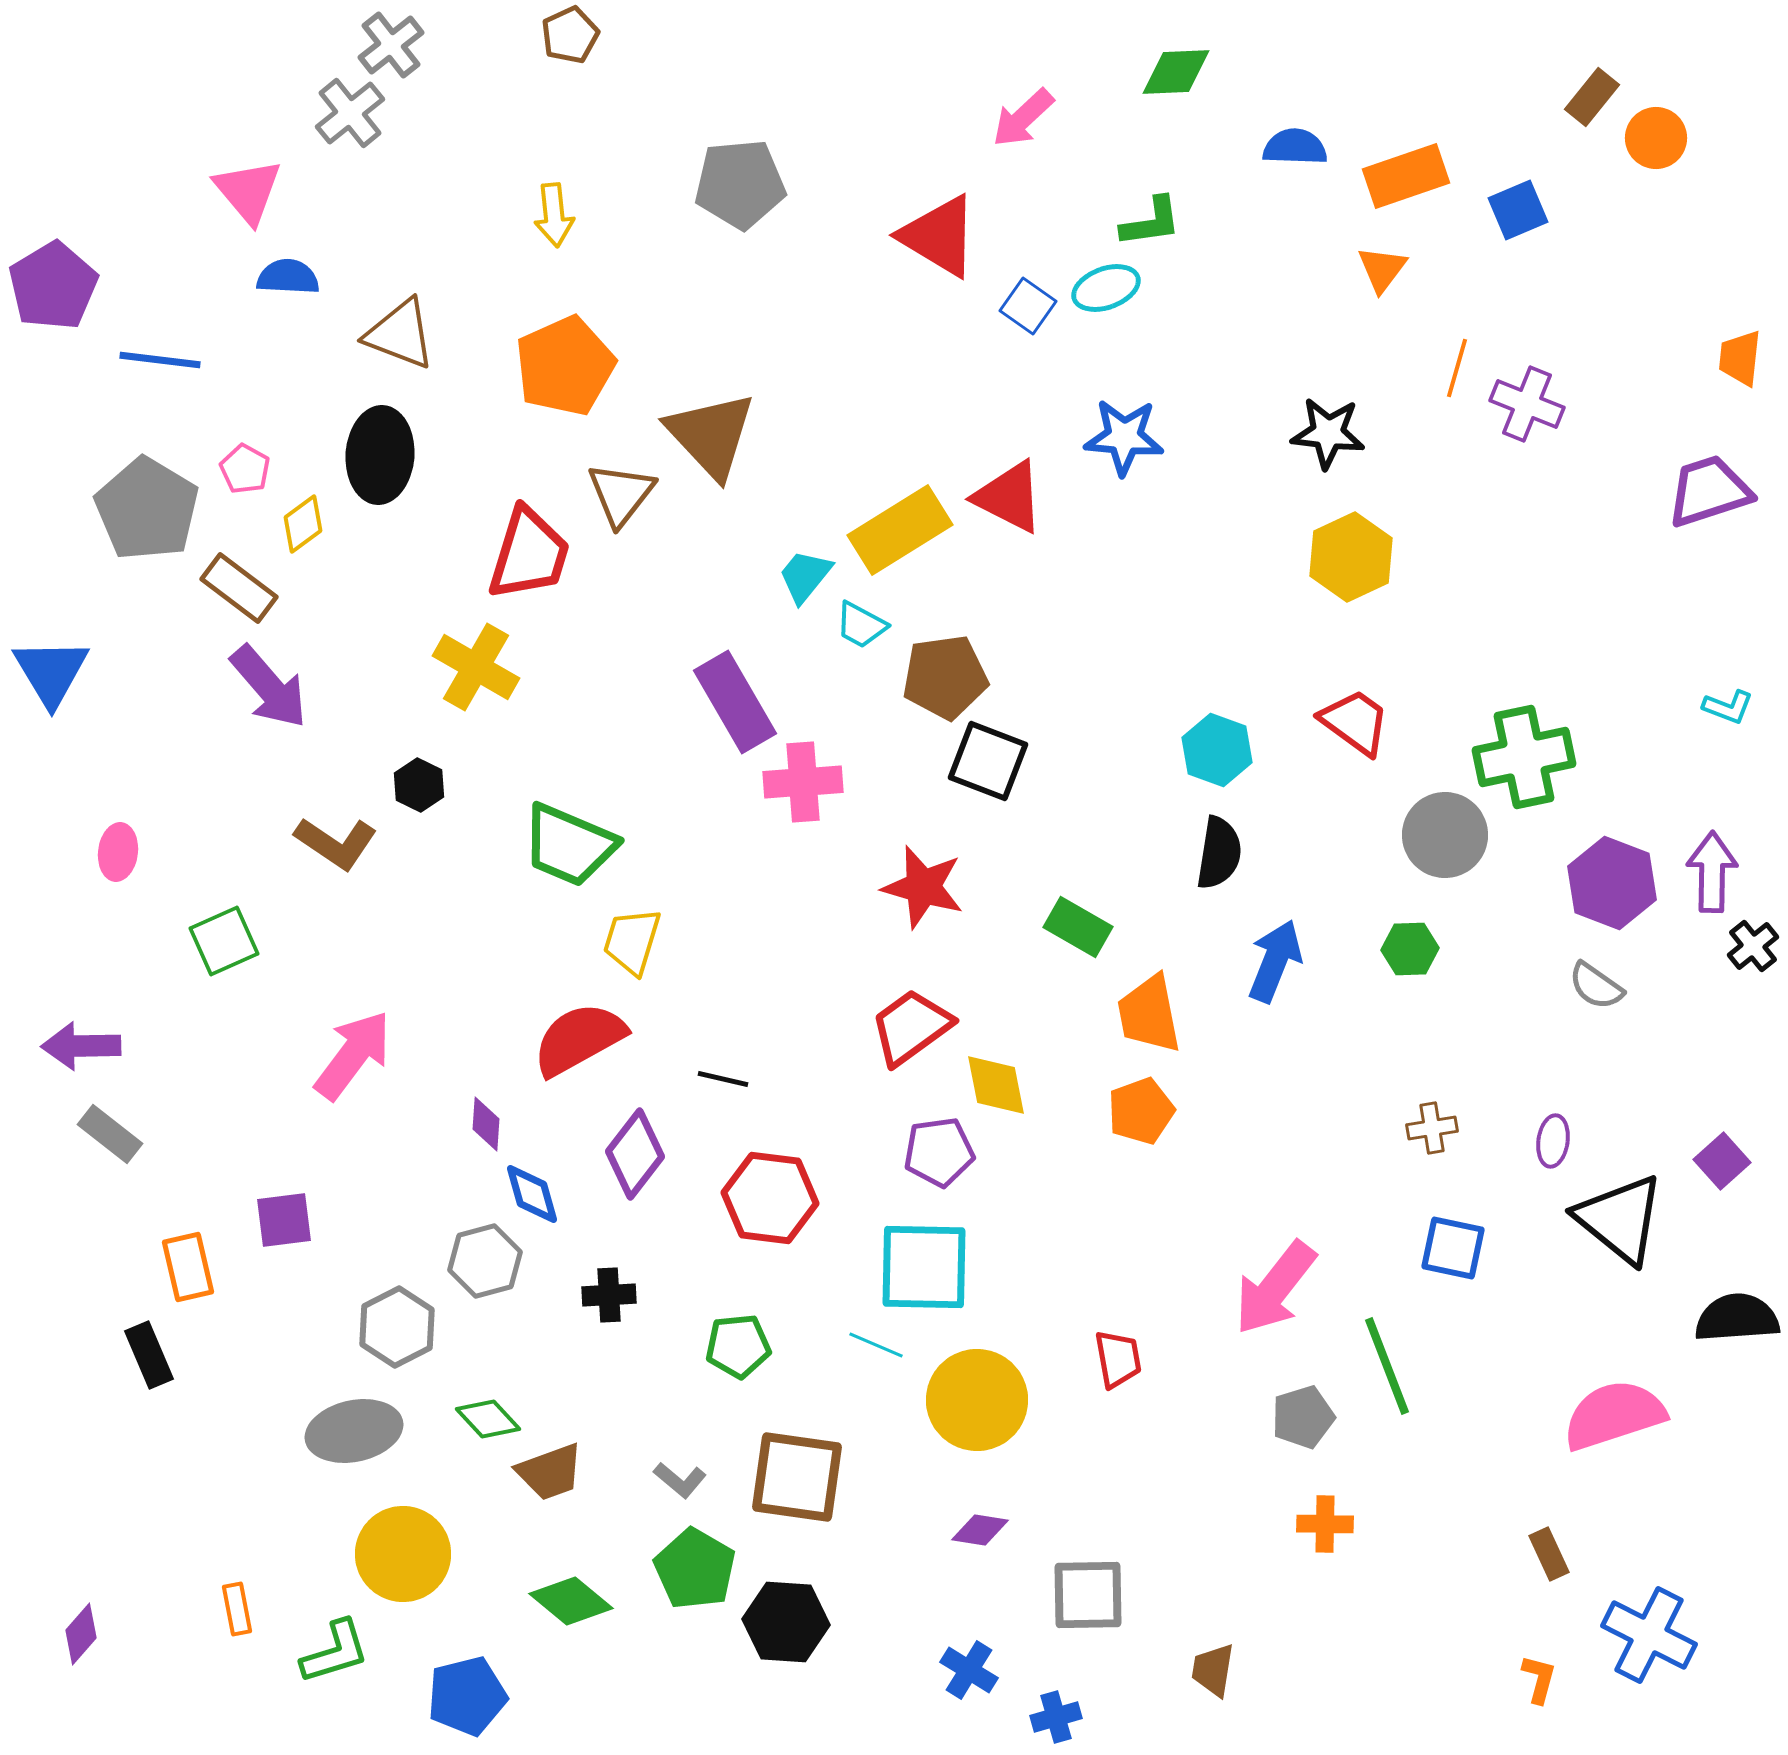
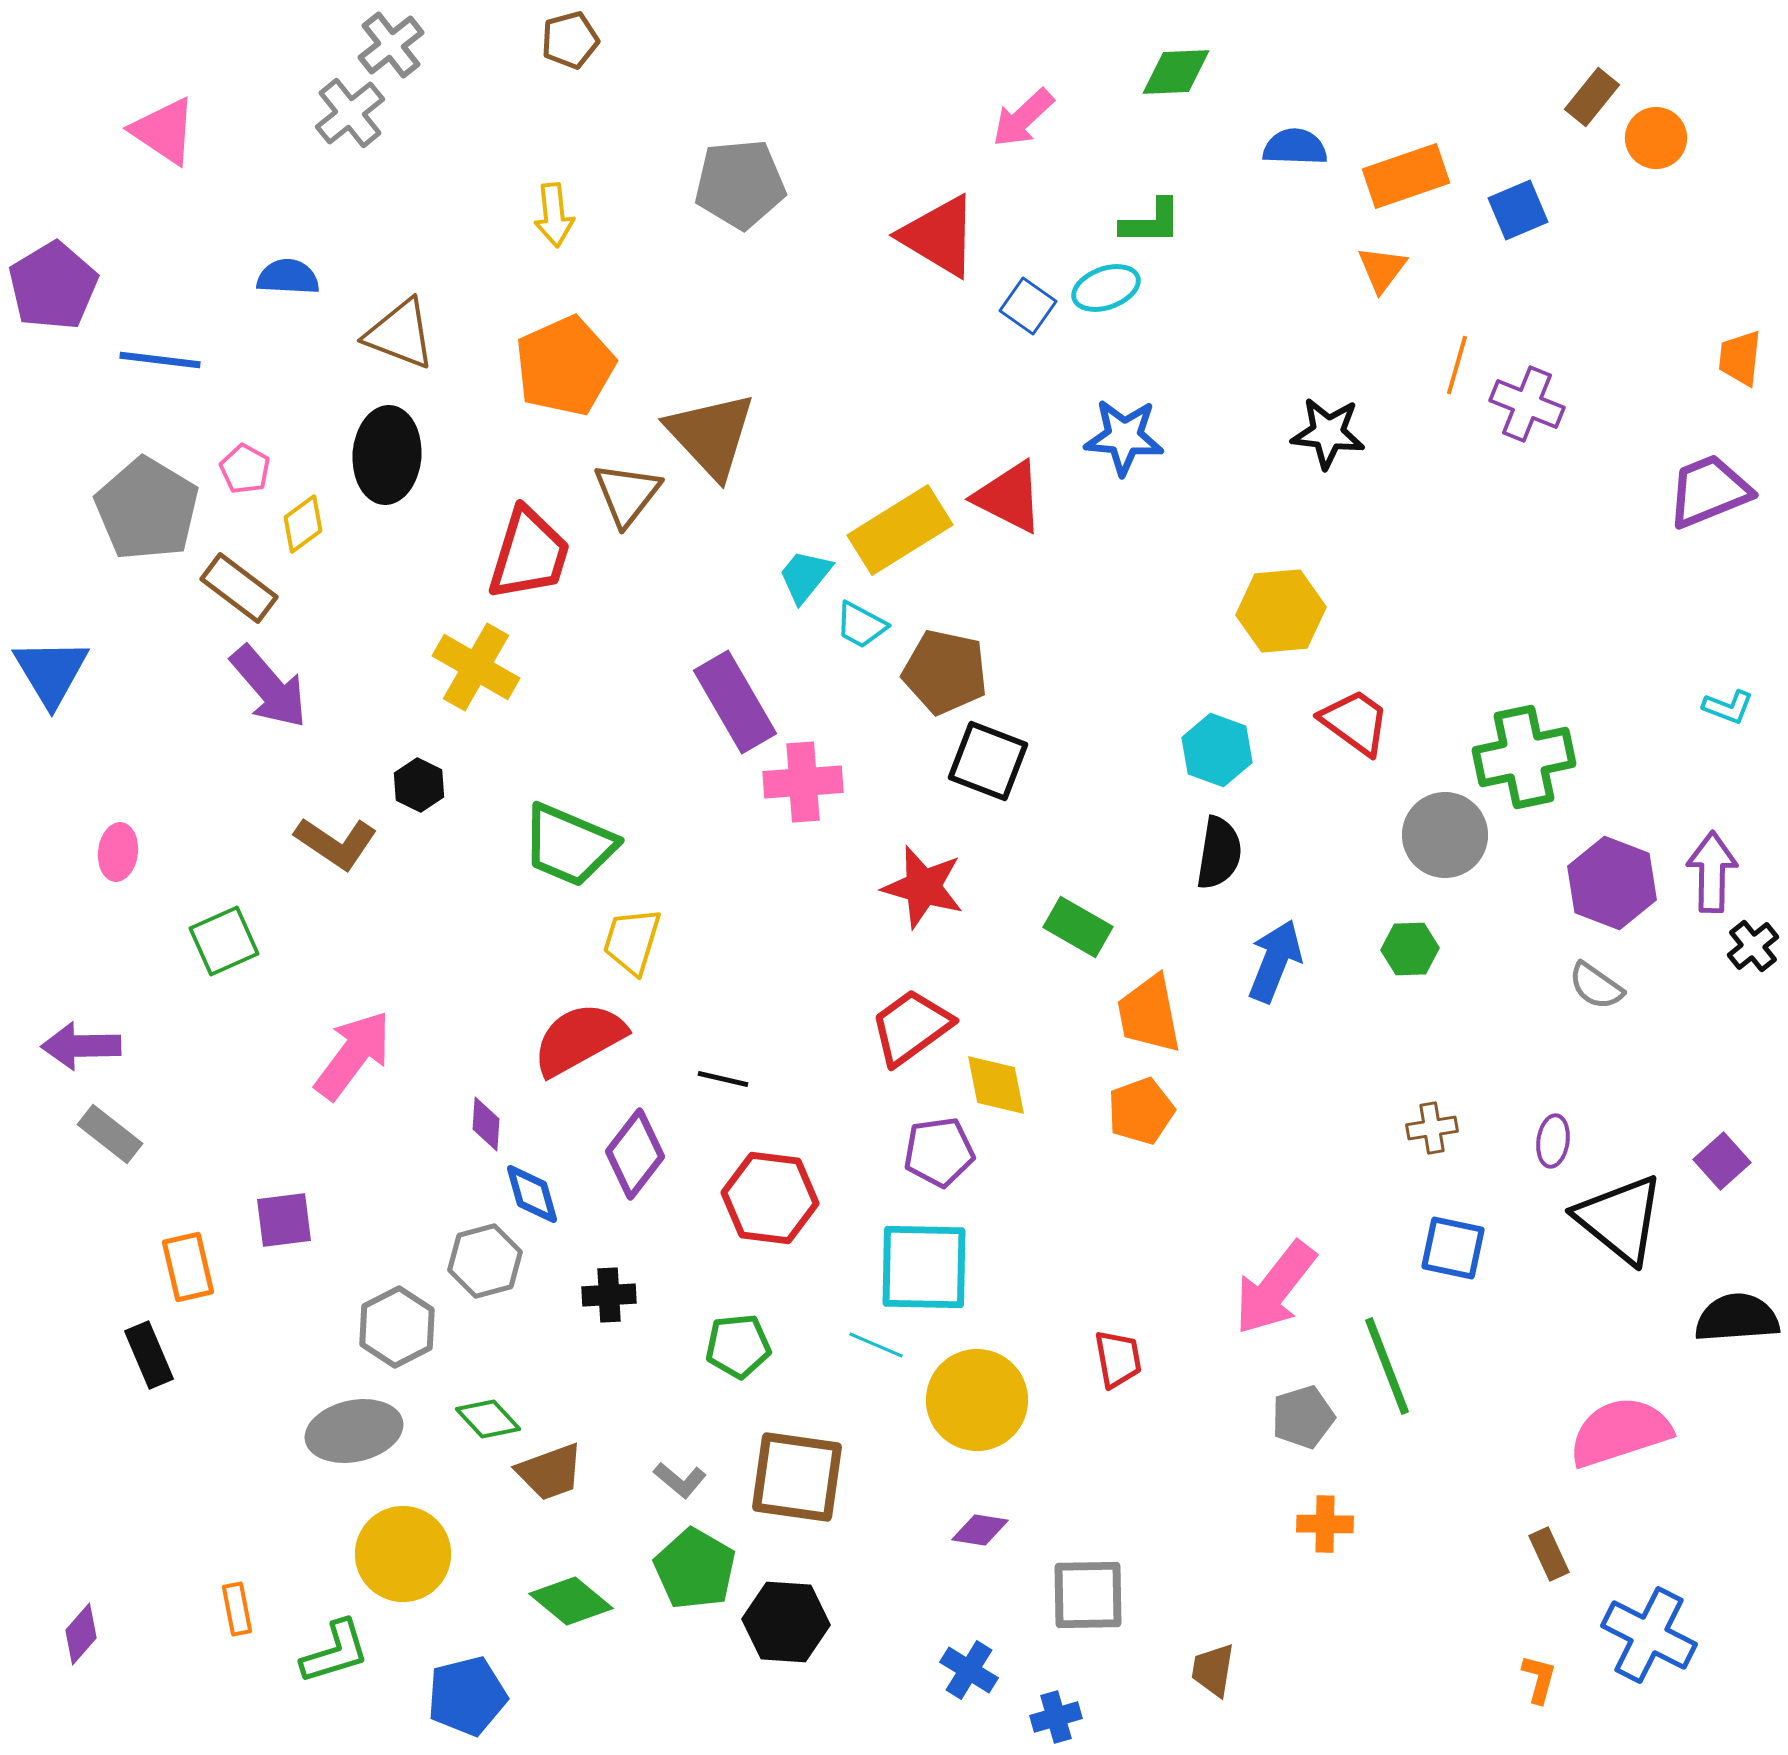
brown pentagon at (570, 35): moved 5 px down; rotated 10 degrees clockwise
pink triangle at (248, 191): moved 84 px left, 60 px up; rotated 16 degrees counterclockwise
green L-shape at (1151, 222): rotated 8 degrees clockwise
orange line at (1457, 368): moved 3 px up
black ellipse at (380, 455): moved 7 px right
purple trapezoid at (1709, 491): rotated 4 degrees counterclockwise
brown triangle at (621, 494): moved 6 px right
yellow hexagon at (1351, 557): moved 70 px left, 54 px down; rotated 20 degrees clockwise
brown pentagon at (945, 677): moved 5 px up; rotated 20 degrees clockwise
pink semicircle at (1614, 1415): moved 6 px right, 17 px down
